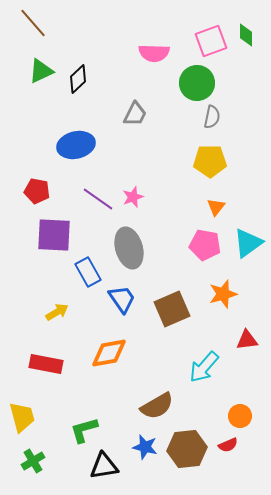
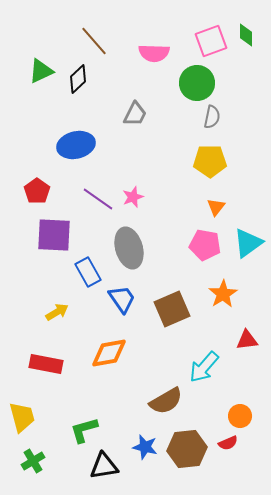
brown line: moved 61 px right, 18 px down
red pentagon: rotated 25 degrees clockwise
orange star: rotated 16 degrees counterclockwise
brown semicircle: moved 9 px right, 5 px up
red semicircle: moved 2 px up
